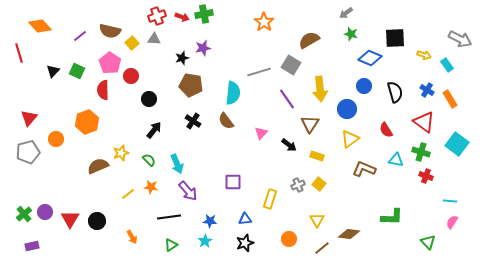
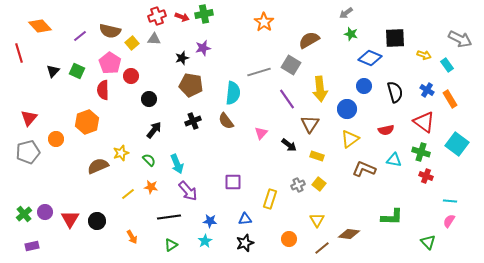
black cross at (193, 121): rotated 35 degrees clockwise
red semicircle at (386, 130): rotated 70 degrees counterclockwise
cyan triangle at (396, 160): moved 2 px left
pink semicircle at (452, 222): moved 3 px left, 1 px up
